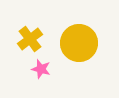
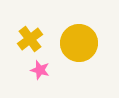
pink star: moved 1 px left, 1 px down
